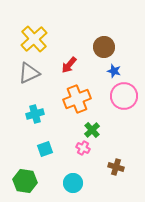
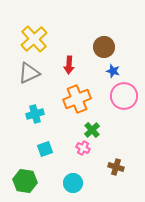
red arrow: rotated 36 degrees counterclockwise
blue star: moved 1 px left
